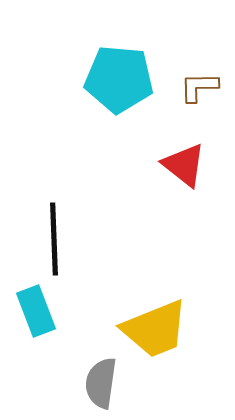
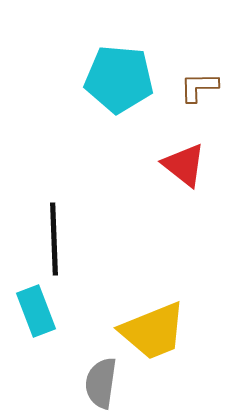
yellow trapezoid: moved 2 px left, 2 px down
